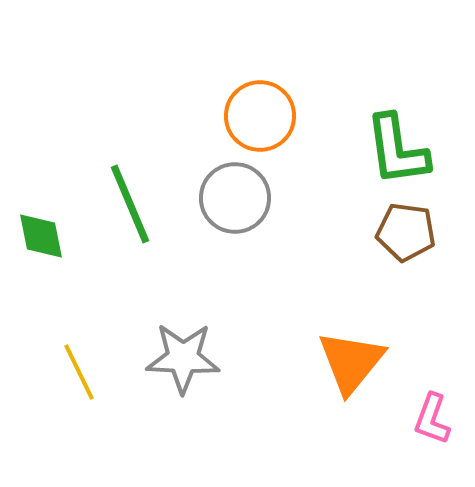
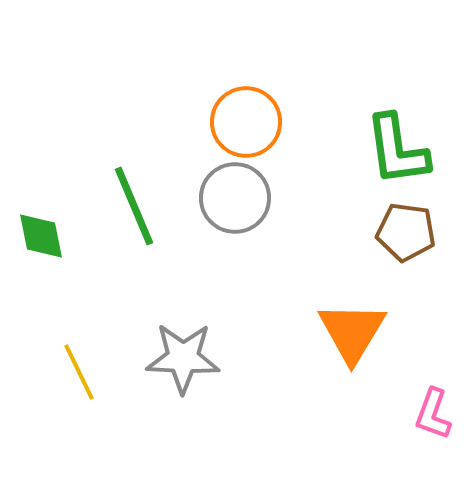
orange circle: moved 14 px left, 6 px down
green line: moved 4 px right, 2 px down
orange triangle: moved 1 px right, 30 px up; rotated 8 degrees counterclockwise
pink L-shape: moved 1 px right, 5 px up
